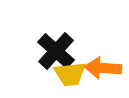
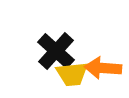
yellow trapezoid: moved 2 px right
